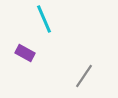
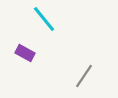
cyan line: rotated 16 degrees counterclockwise
